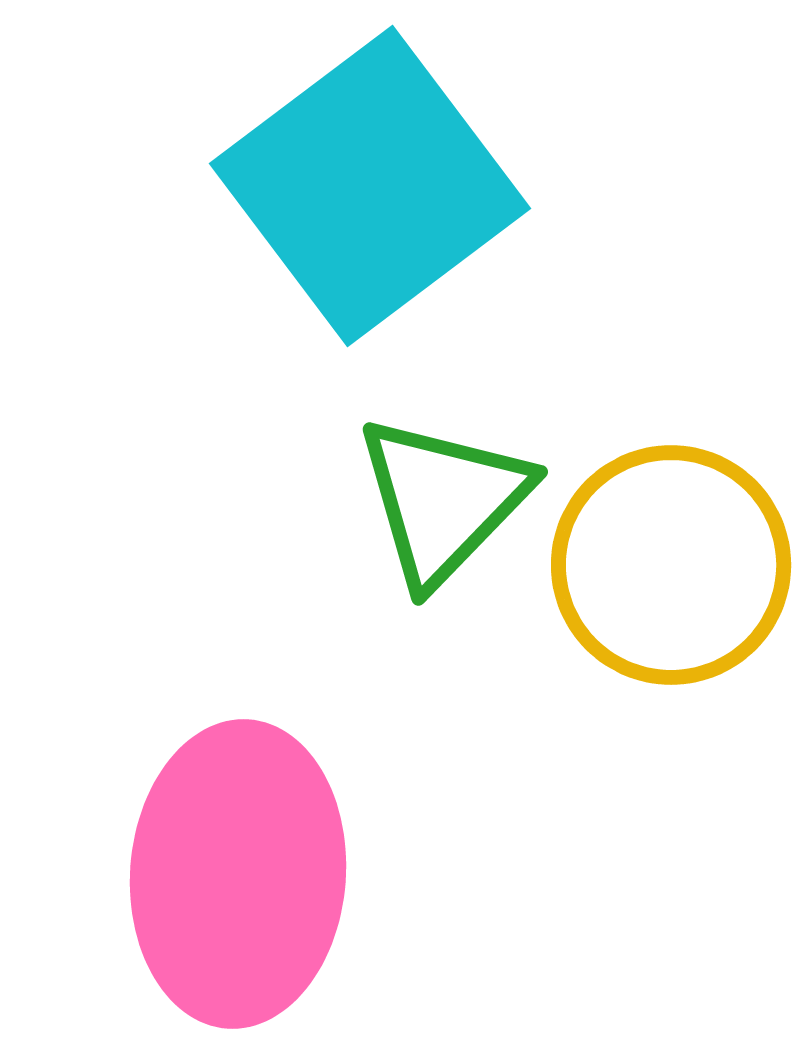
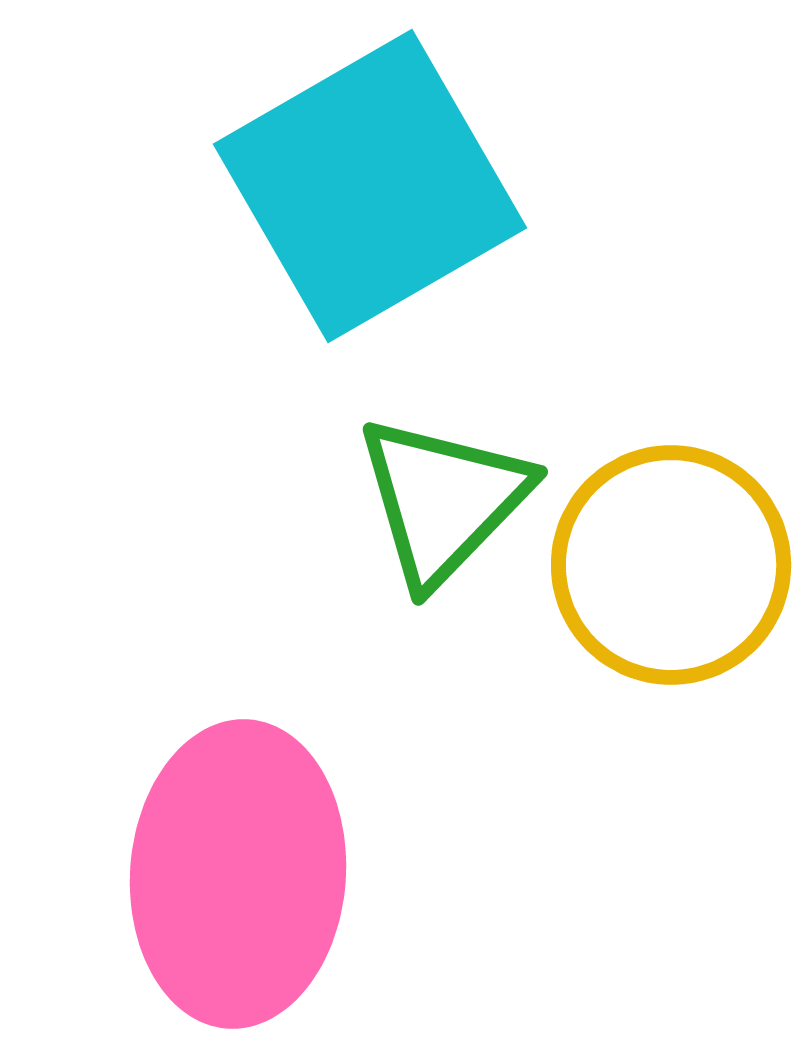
cyan square: rotated 7 degrees clockwise
